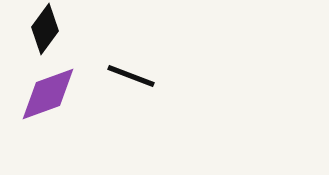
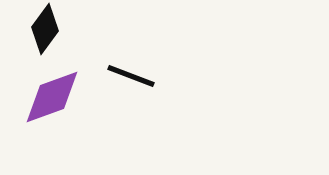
purple diamond: moved 4 px right, 3 px down
